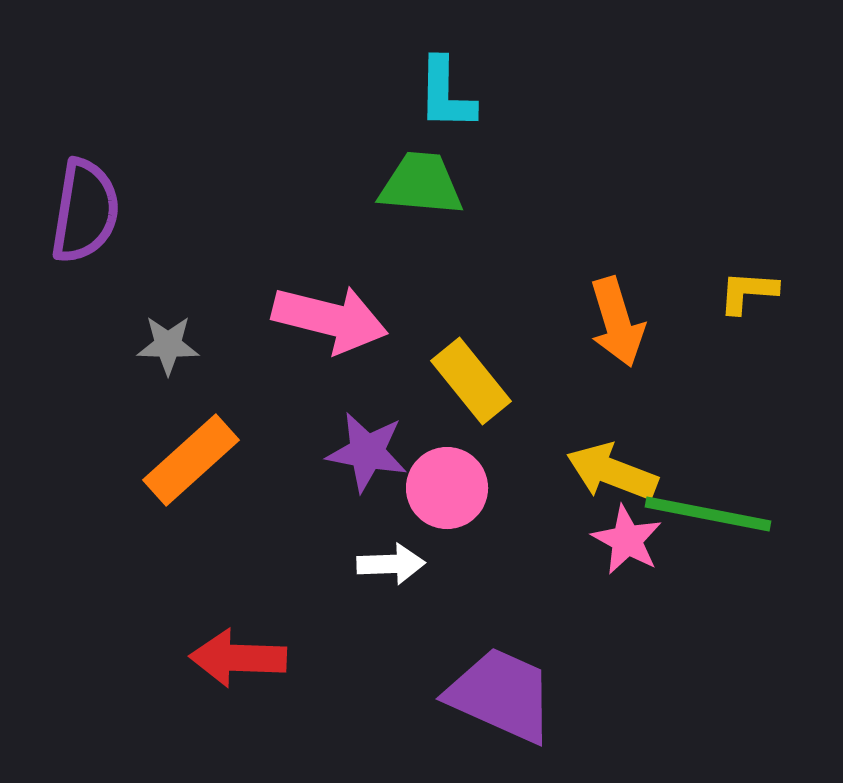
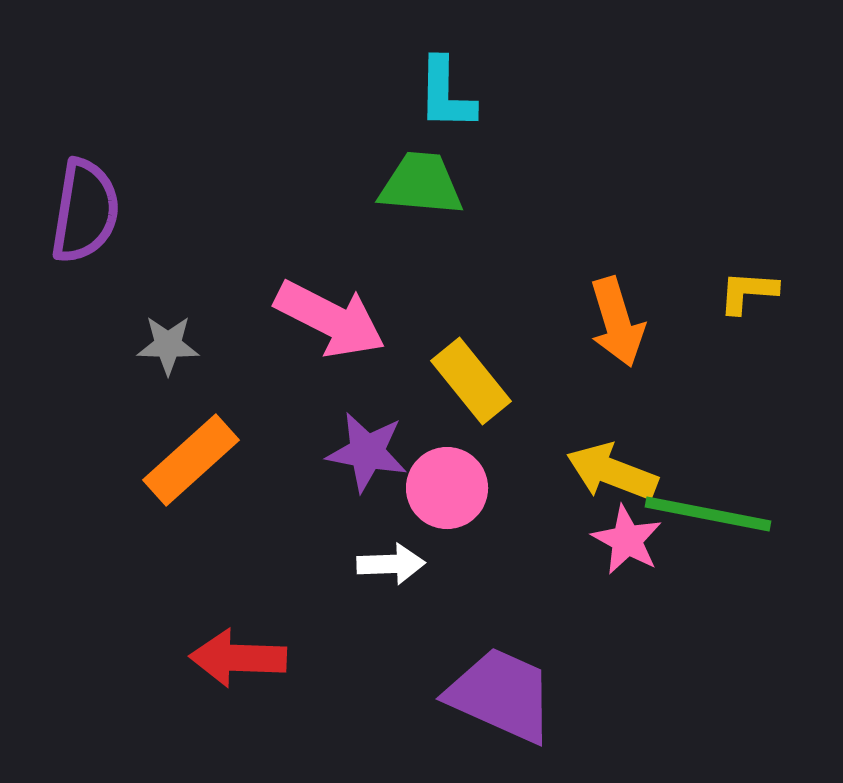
pink arrow: rotated 13 degrees clockwise
